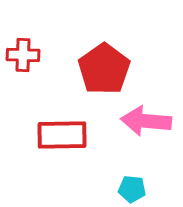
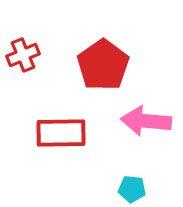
red cross: rotated 24 degrees counterclockwise
red pentagon: moved 1 px left, 4 px up
red rectangle: moved 1 px left, 2 px up
